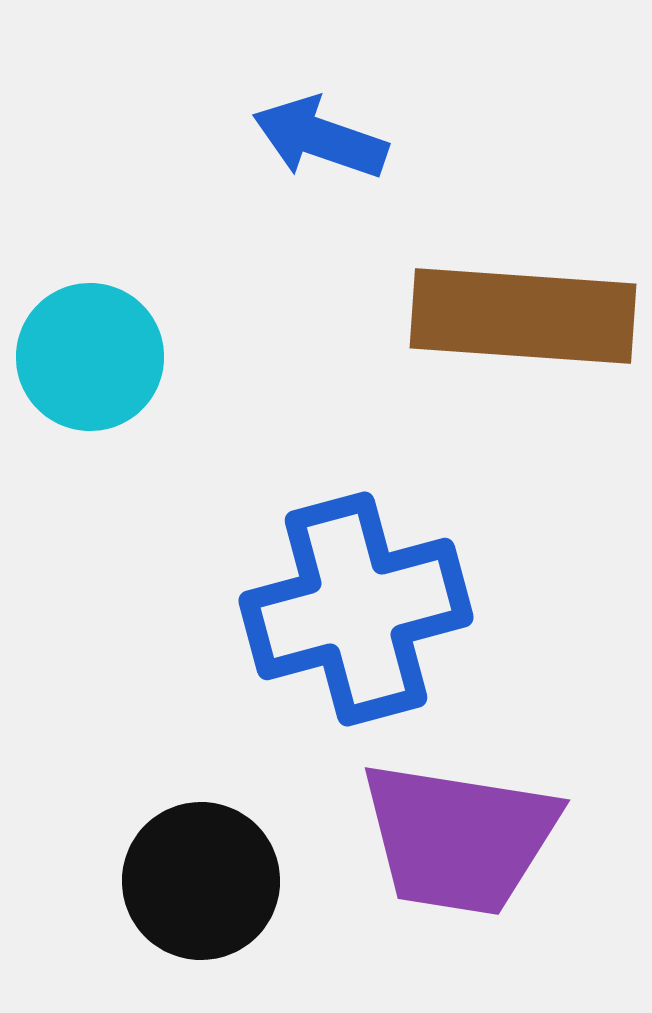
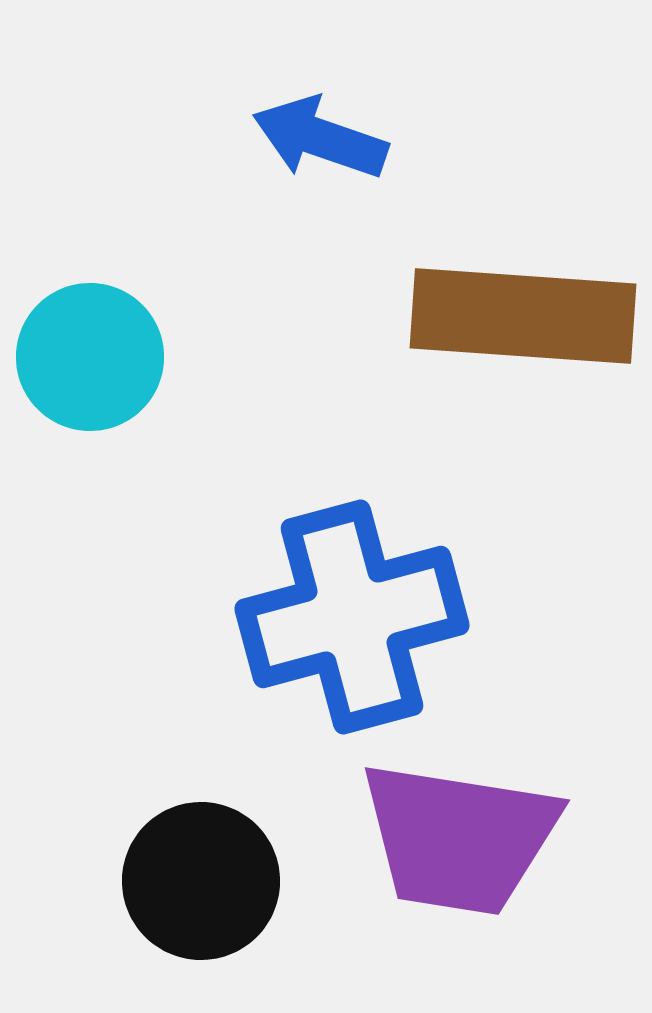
blue cross: moved 4 px left, 8 px down
